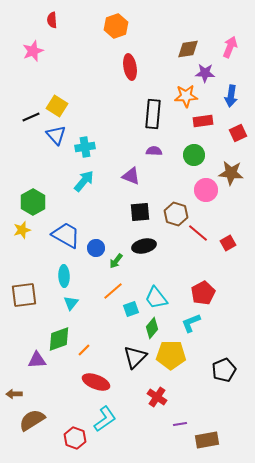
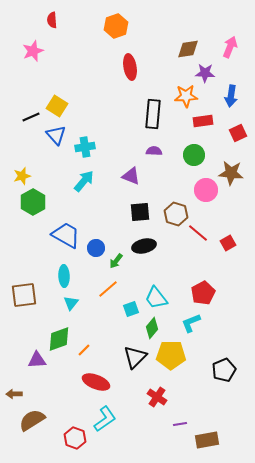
yellow star at (22, 230): moved 54 px up
orange line at (113, 291): moved 5 px left, 2 px up
